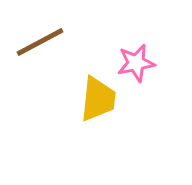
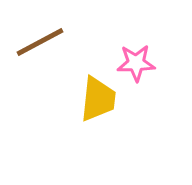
pink star: rotated 9 degrees clockwise
